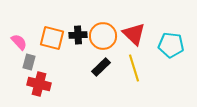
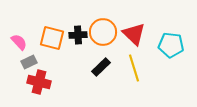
orange circle: moved 4 px up
gray rectangle: rotated 49 degrees clockwise
red cross: moved 2 px up
